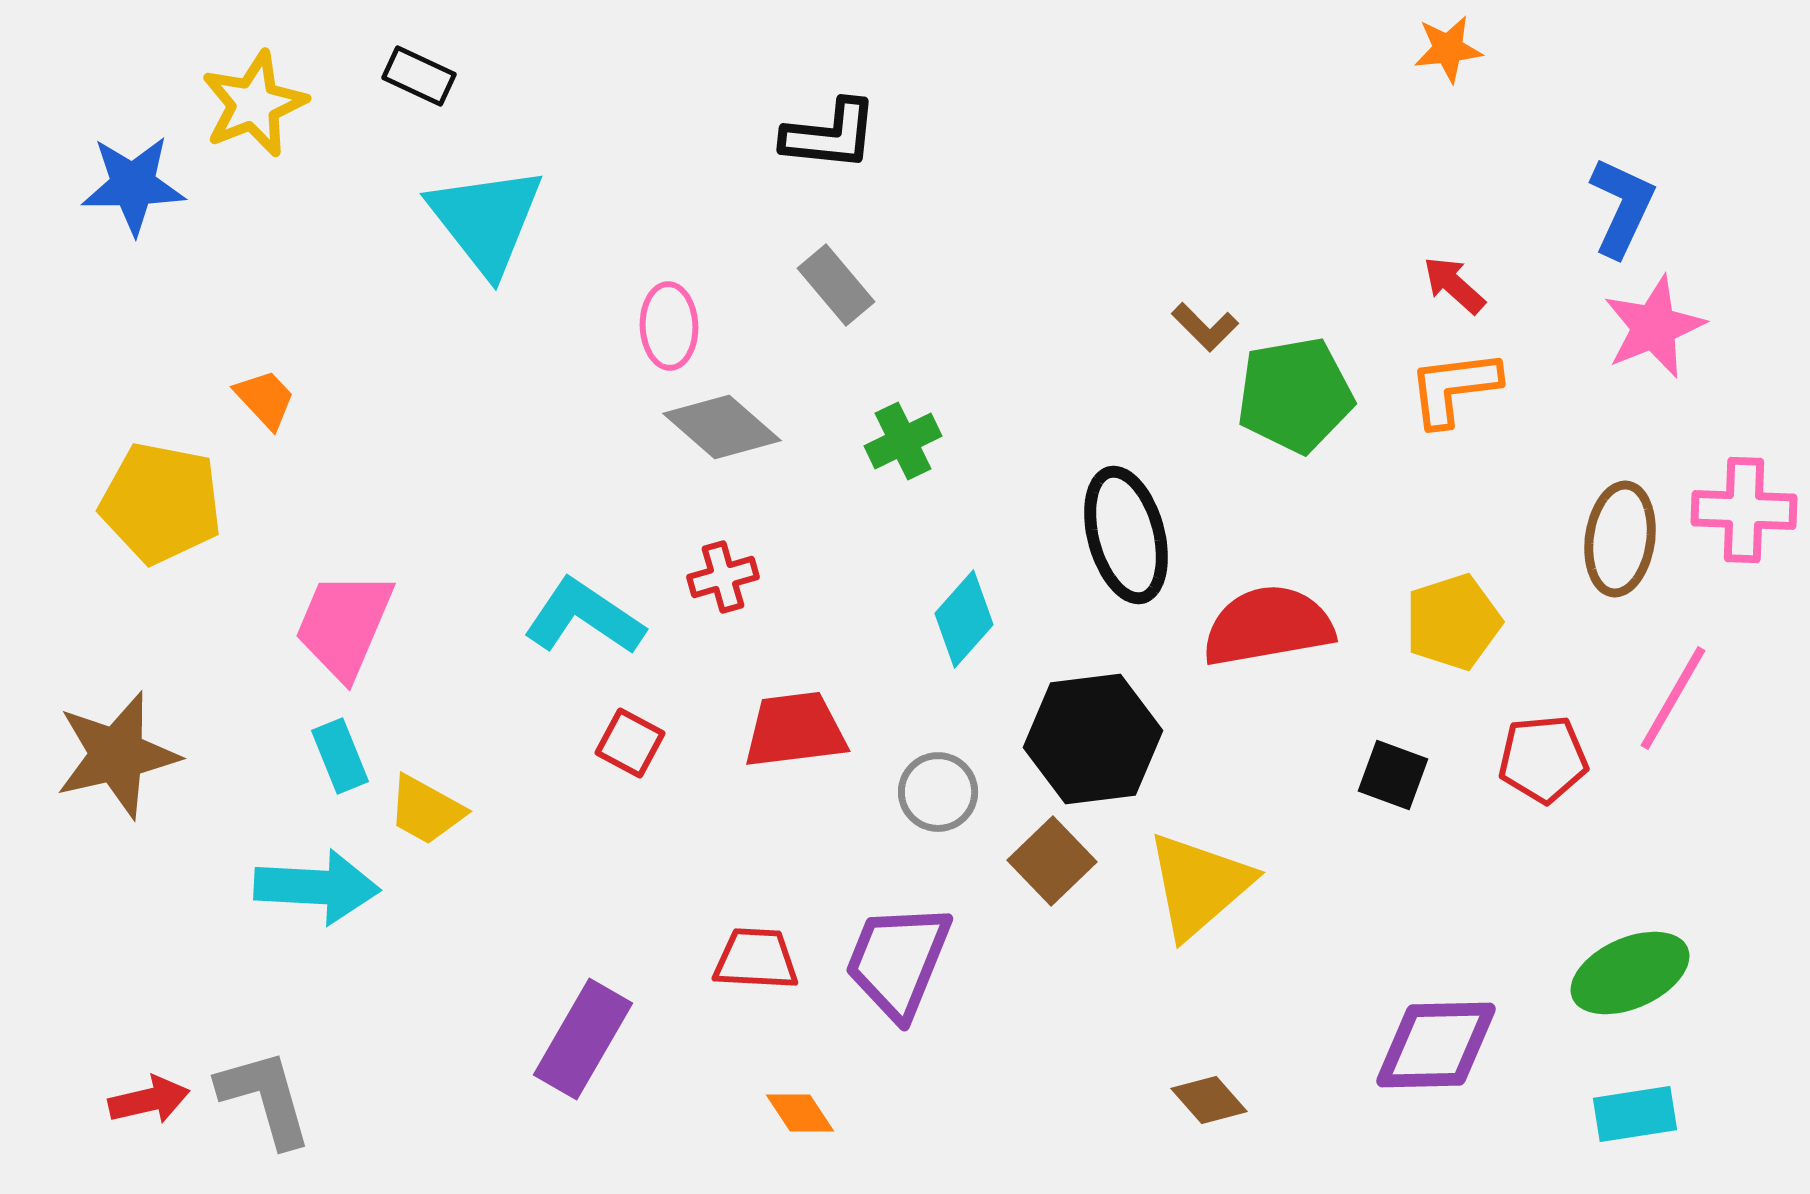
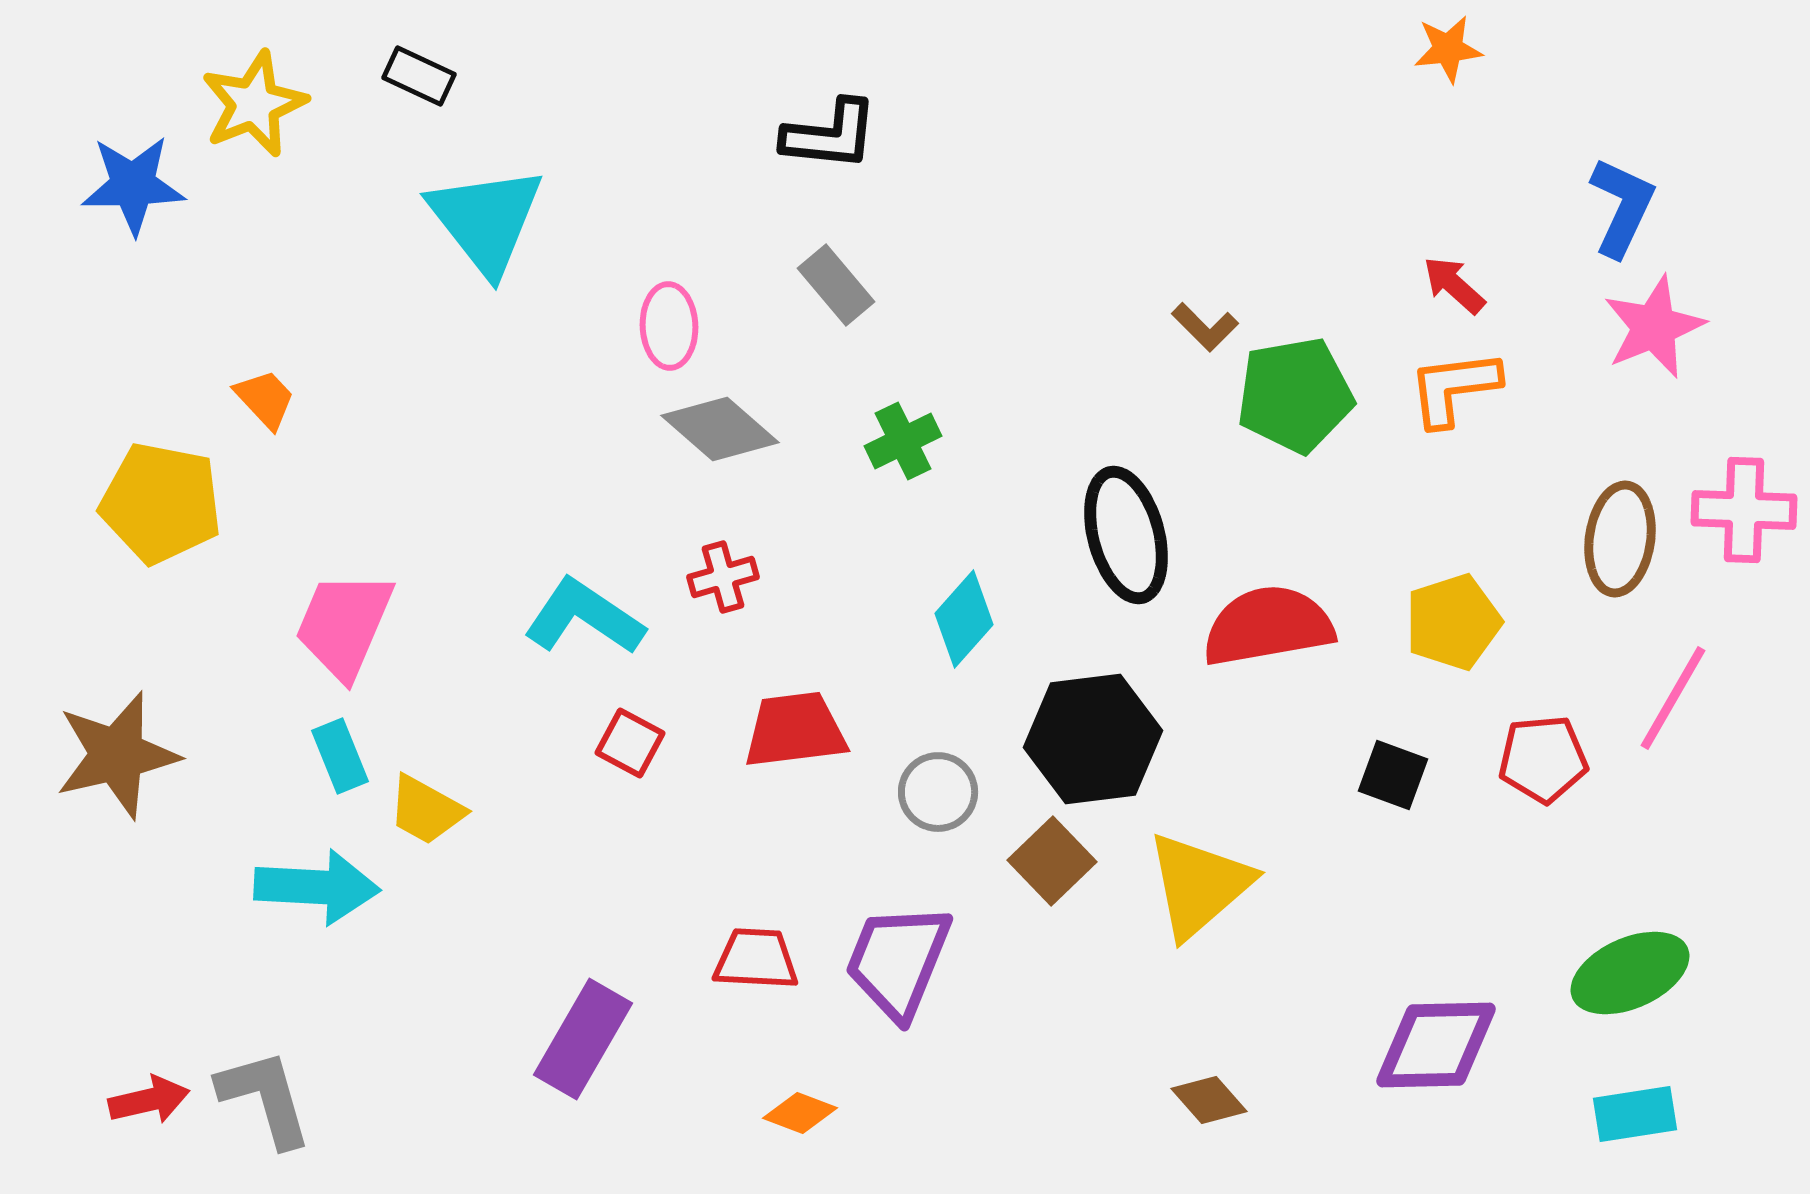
gray diamond at (722, 427): moved 2 px left, 2 px down
orange diamond at (800, 1113): rotated 36 degrees counterclockwise
